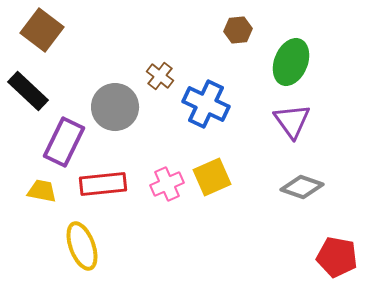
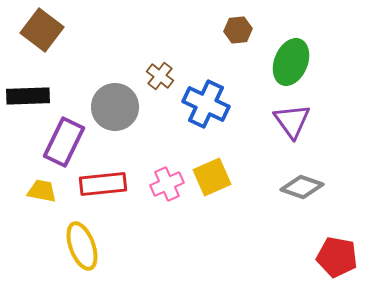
black rectangle: moved 5 px down; rotated 45 degrees counterclockwise
